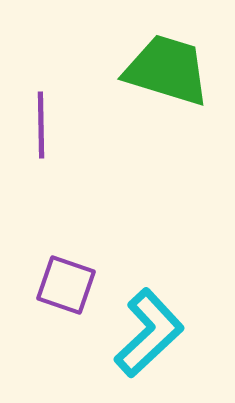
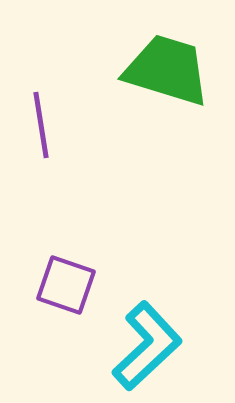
purple line: rotated 8 degrees counterclockwise
cyan L-shape: moved 2 px left, 13 px down
